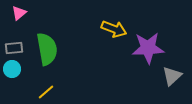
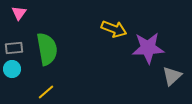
pink triangle: rotated 14 degrees counterclockwise
